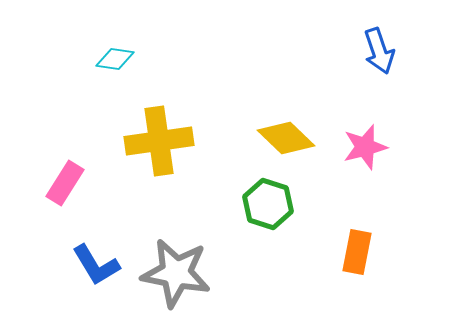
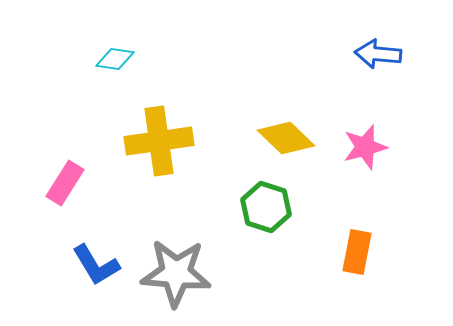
blue arrow: moved 1 px left, 3 px down; rotated 114 degrees clockwise
green hexagon: moved 2 px left, 3 px down
gray star: rotated 6 degrees counterclockwise
